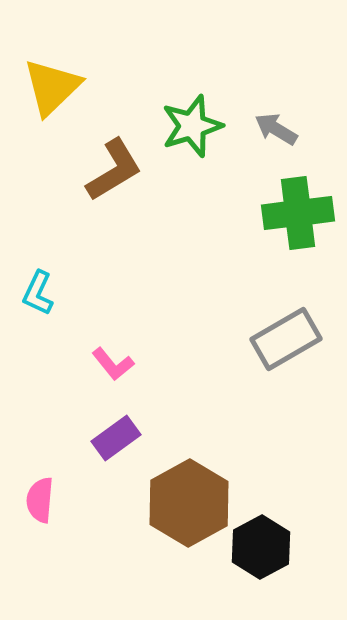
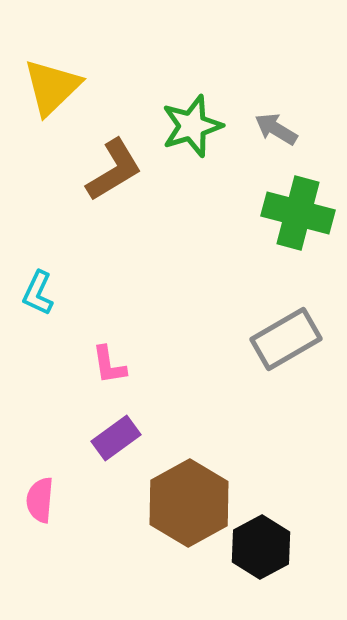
green cross: rotated 22 degrees clockwise
pink L-shape: moved 4 px left, 1 px down; rotated 30 degrees clockwise
